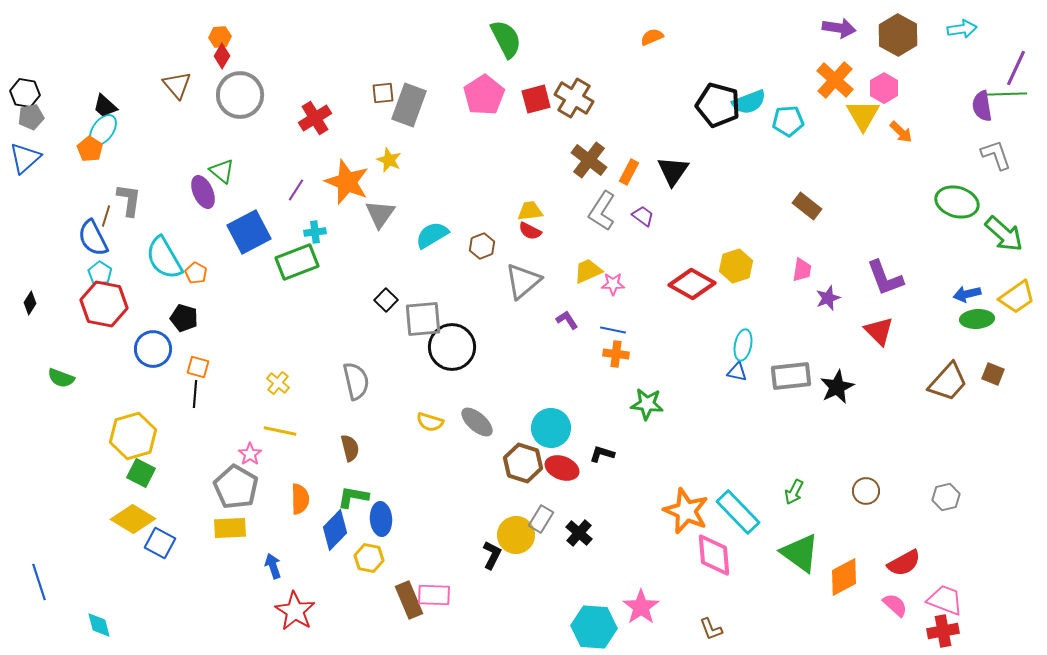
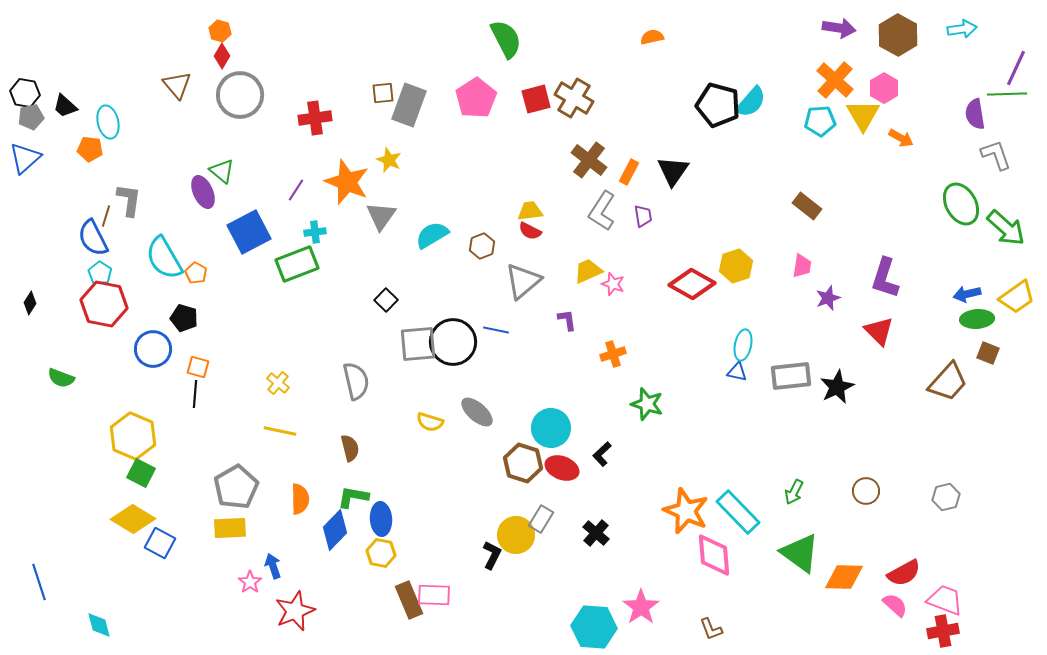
orange hexagon at (220, 37): moved 6 px up; rotated 20 degrees clockwise
orange semicircle at (652, 37): rotated 10 degrees clockwise
pink pentagon at (484, 95): moved 8 px left, 3 px down
cyan semicircle at (749, 102): moved 2 px right; rotated 28 degrees counterclockwise
black trapezoid at (105, 106): moved 40 px left
purple semicircle at (982, 106): moved 7 px left, 8 px down
red cross at (315, 118): rotated 24 degrees clockwise
cyan pentagon at (788, 121): moved 32 px right
cyan ellipse at (103, 130): moved 5 px right, 8 px up; rotated 48 degrees counterclockwise
orange arrow at (901, 132): moved 6 px down; rotated 15 degrees counterclockwise
orange pentagon at (90, 149): rotated 25 degrees counterclockwise
green ellipse at (957, 202): moved 4 px right, 2 px down; rotated 45 degrees clockwise
gray triangle at (380, 214): moved 1 px right, 2 px down
purple trapezoid at (643, 216): rotated 45 degrees clockwise
green arrow at (1004, 234): moved 2 px right, 6 px up
green rectangle at (297, 262): moved 2 px down
pink trapezoid at (802, 270): moved 4 px up
purple L-shape at (885, 278): rotated 39 degrees clockwise
pink star at (613, 284): rotated 20 degrees clockwise
gray square at (423, 319): moved 5 px left, 25 px down
purple L-shape at (567, 320): rotated 25 degrees clockwise
blue line at (613, 330): moved 117 px left
black circle at (452, 347): moved 1 px right, 5 px up
orange cross at (616, 354): moved 3 px left; rotated 25 degrees counterclockwise
brown square at (993, 374): moved 5 px left, 21 px up
green star at (647, 404): rotated 12 degrees clockwise
gray ellipse at (477, 422): moved 10 px up
yellow hexagon at (133, 436): rotated 21 degrees counterclockwise
pink star at (250, 454): moved 128 px down
black L-shape at (602, 454): rotated 60 degrees counterclockwise
gray pentagon at (236, 487): rotated 12 degrees clockwise
black cross at (579, 533): moved 17 px right
yellow hexagon at (369, 558): moved 12 px right, 5 px up
red semicircle at (904, 563): moved 10 px down
orange diamond at (844, 577): rotated 30 degrees clockwise
red star at (295, 611): rotated 18 degrees clockwise
